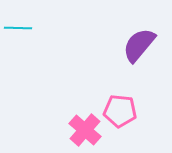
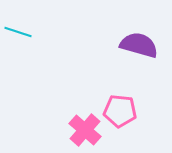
cyan line: moved 4 px down; rotated 16 degrees clockwise
purple semicircle: rotated 66 degrees clockwise
